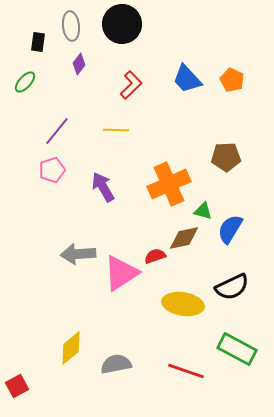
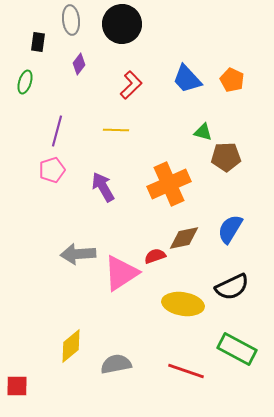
gray ellipse: moved 6 px up
green ellipse: rotated 25 degrees counterclockwise
purple line: rotated 24 degrees counterclockwise
green triangle: moved 79 px up
yellow diamond: moved 2 px up
red square: rotated 30 degrees clockwise
